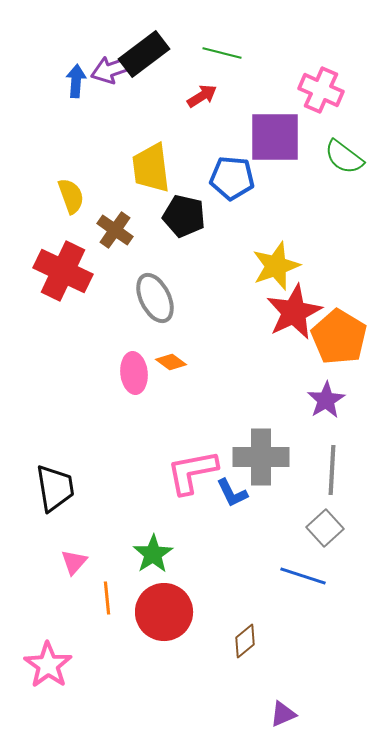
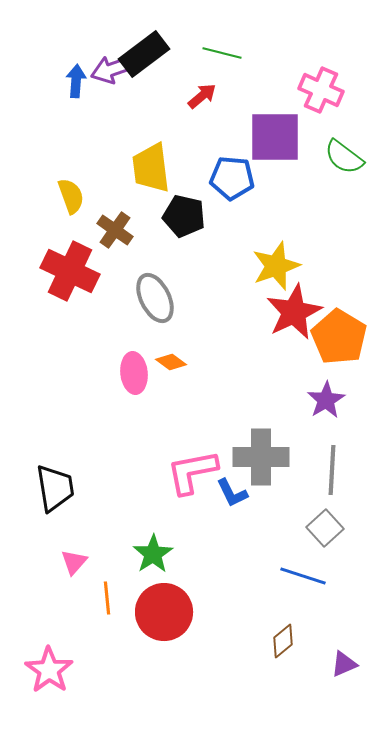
red arrow: rotated 8 degrees counterclockwise
red cross: moved 7 px right
brown diamond: moved 38 px right
pink star: moved 1 px right, 5 px down
purple triangle: moved 61 px right, 50 px up
